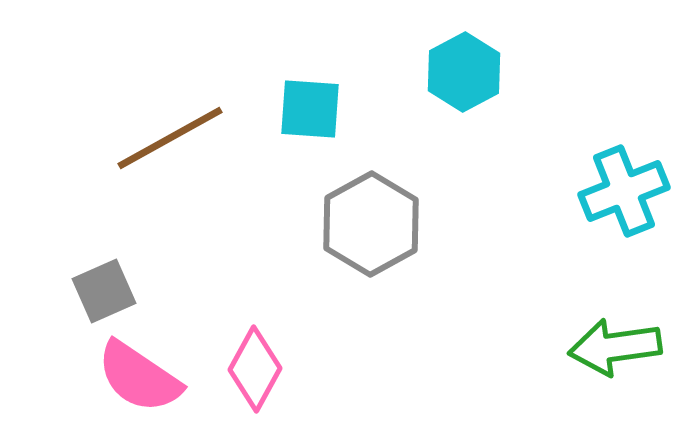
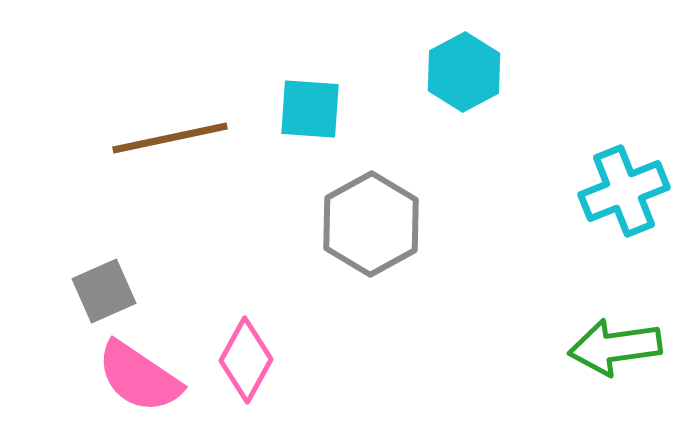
brown line: rotated 17 degrees clockwise
pink diamond: moved 9 px left, 9 px up
